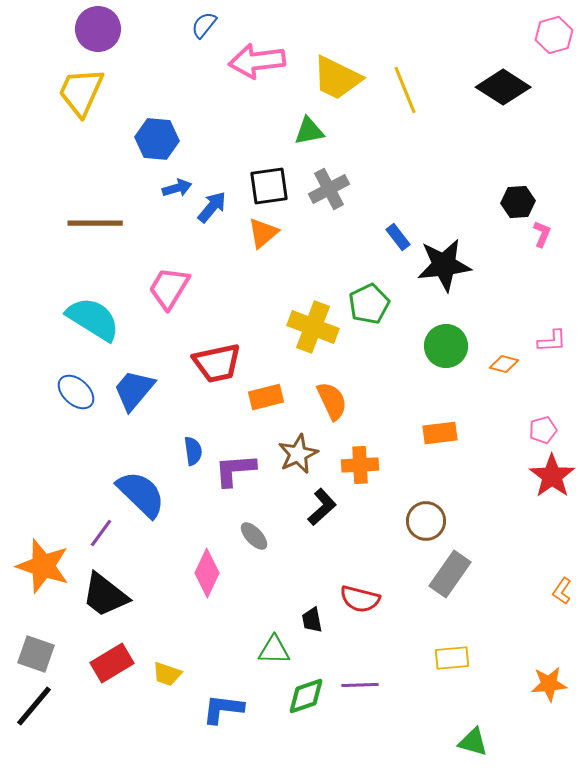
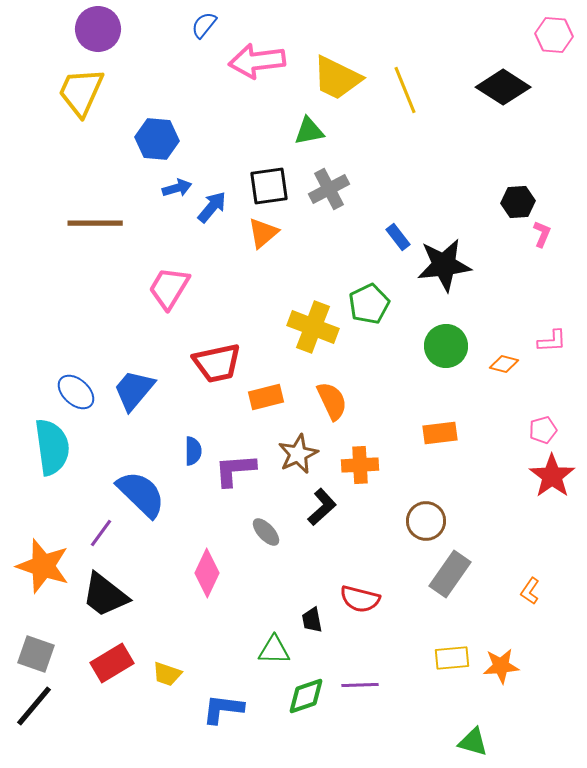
pink hexagon at (554, 35): rotated 21 degrees clockwise
cyan semicircle at (93, 319): moved 41 px left, 128 px down; rotated 50 degrees clockwise
blue semicircle at (193, 451): rotated 8 degrees clockwise
gray ellipse at (254, 536): moved 12 px right, 4 px up
orange L-shape at (562, 591): moved 32 px left
orange star at (549, 684): moved 48 px left, 18 px up
